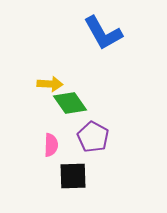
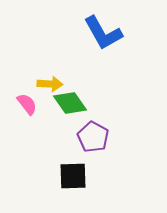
pink semicircle: moved 24 px left, 41 px up; rotated 40 degrees counterclockwise
